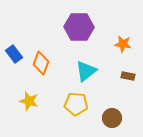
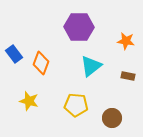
orange star: moved 3 px right, 3 px up
cyan triangle: moved 5 px right, 5 px up
yellow pentagon: moved 1 px down
